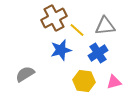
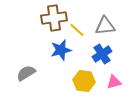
brown cross: rotated 20 degrees clockwise
blue cross: moved 4 px right, 1 px down
gray semicircle: moved 1 px right, 1 px up
